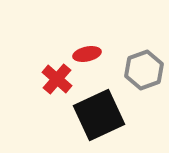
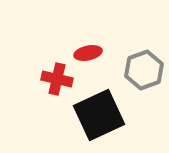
red ellipse: moved 1 px right, 1 px up
red cross: rotated 28 degrees counterclockwise
